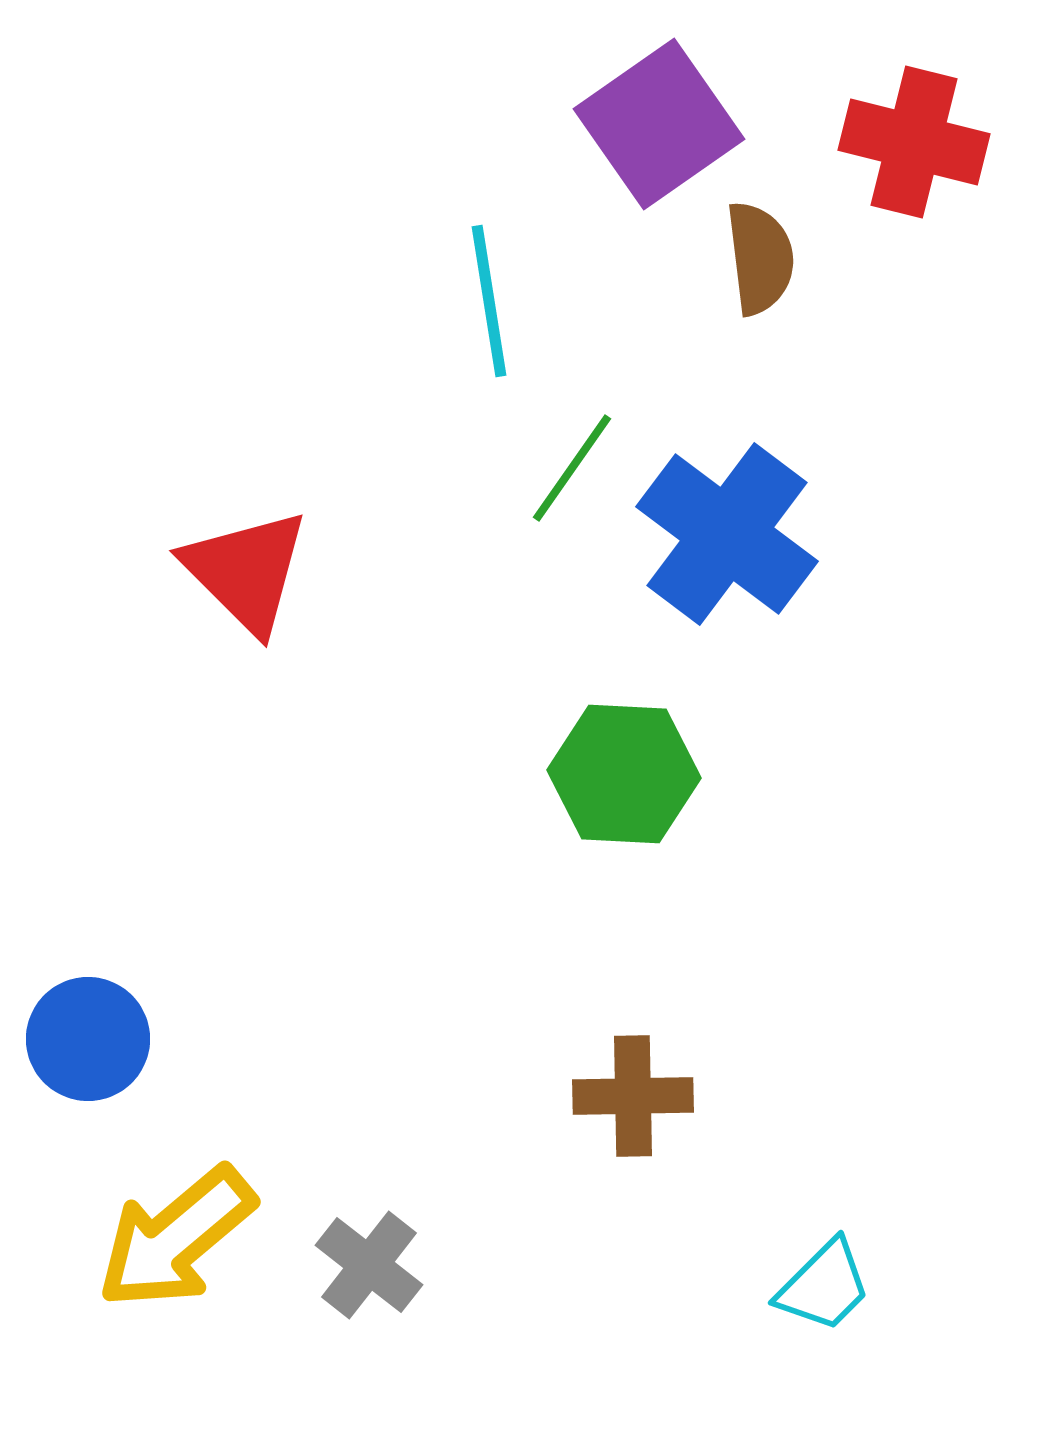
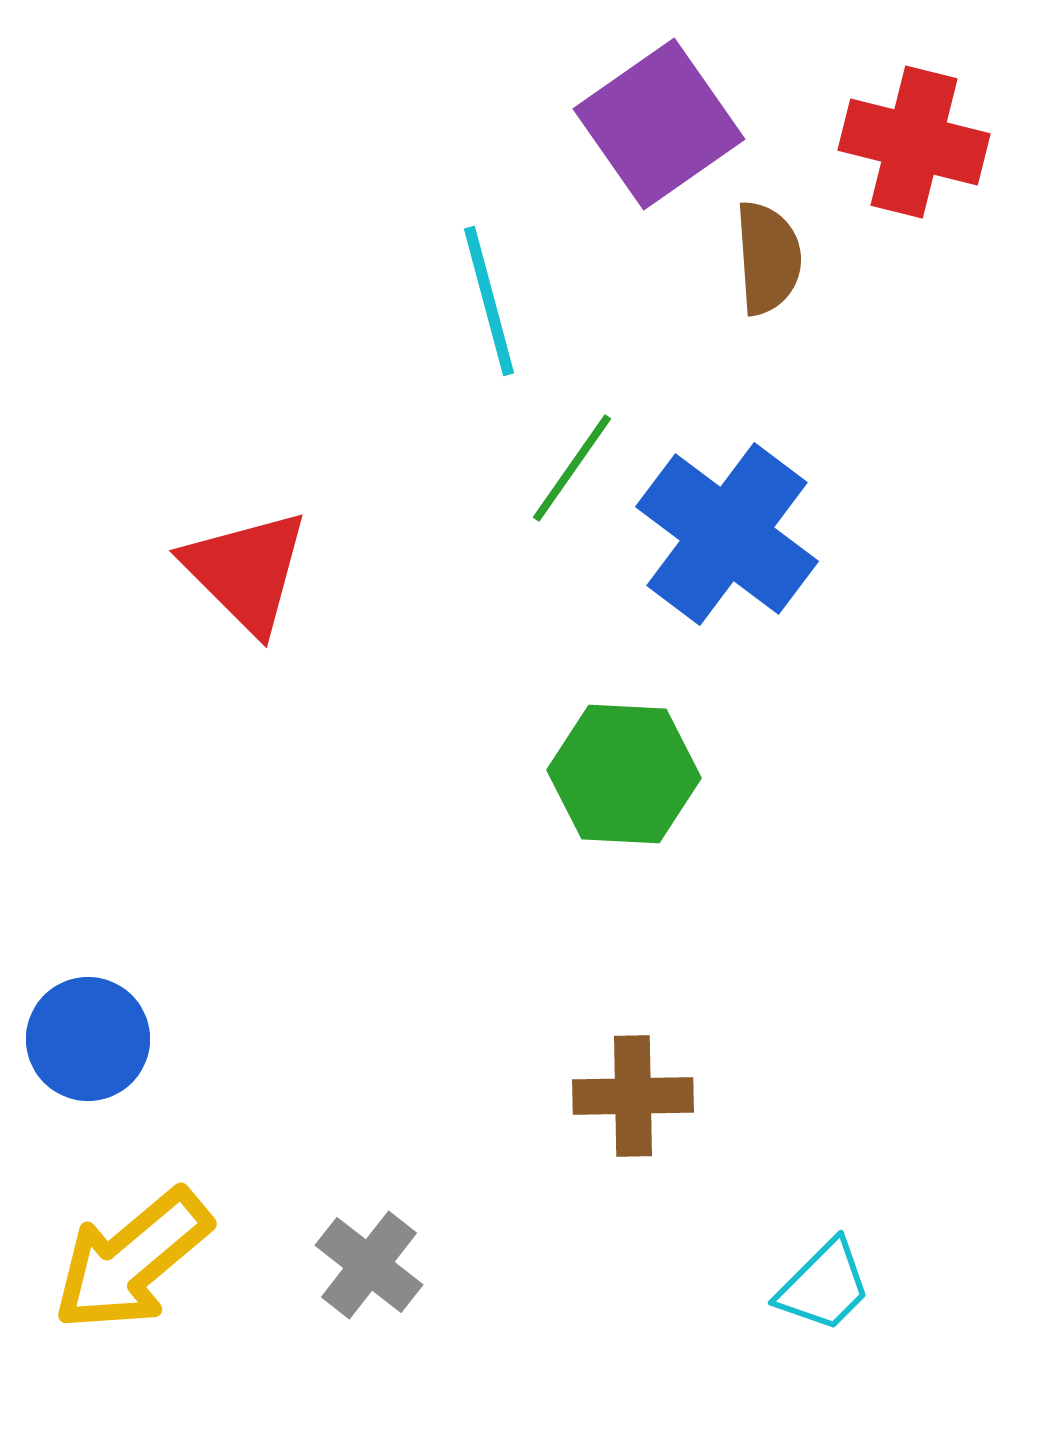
brown semicircle: moved 8 px right; rotated 3 degrees clockwise
cyan line: rotated 6 degrees counterclockwise
yellow arrow: moved 44 px left, 22 px down
